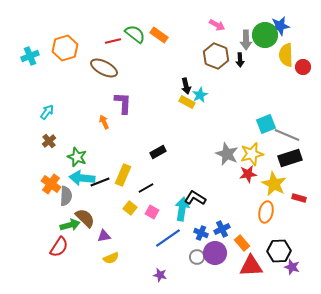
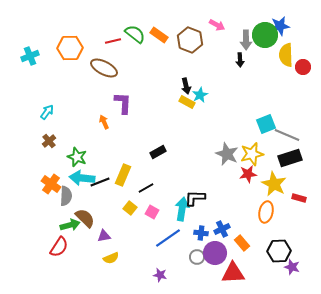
orange hexagon at (65, 48): moved 5 px right; rotated 15 degrees clockwise
brown hexagon at (216, 56): moved 26 px left, 16 px up
black L-shape at (195, 198): rotated 30 degrees counterclockwise
blue cross at (201, 233): rotated 16 degrees counterclockwise
red triangle at (251, 266): moved 18 px left, 7 px down
